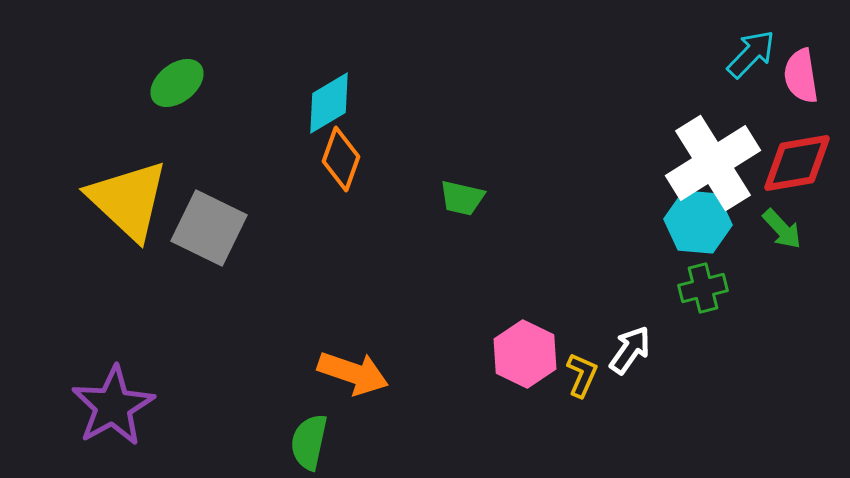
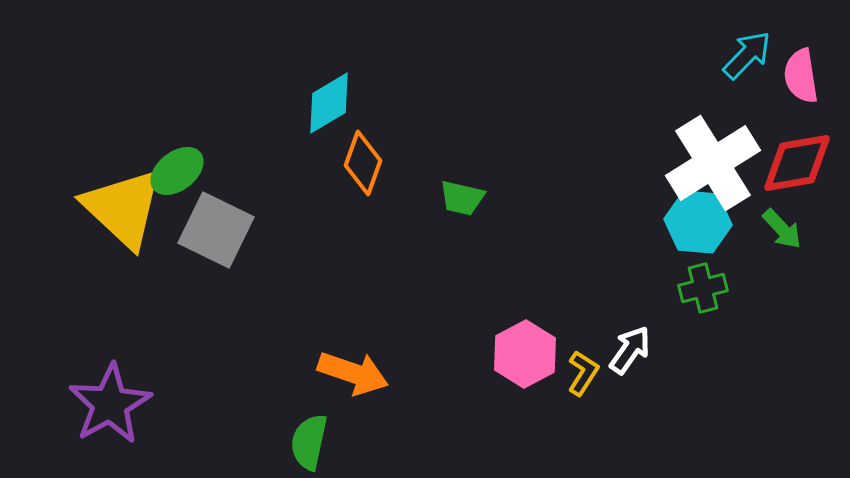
cyan arrow: moved 4 px left, 1 px down
green ellipse: moved 88 px down
orange diamond: moved 22 px right, 4 px down
yellow triangle: moved 5 px left, 8 px down
gray square: moved 7 px right, 2 px down
pink hexagon: rotated 6 degrees clockwise
yellow L-shape: moved 1 px right, 2 px up; rotated 9 degrees clockwise
purple star: moved 3 px left, 2 px up
